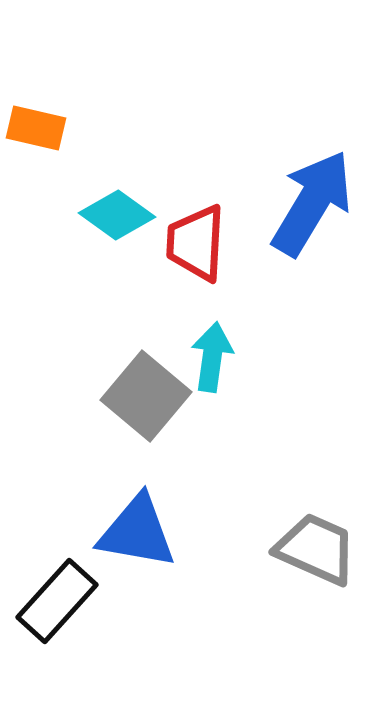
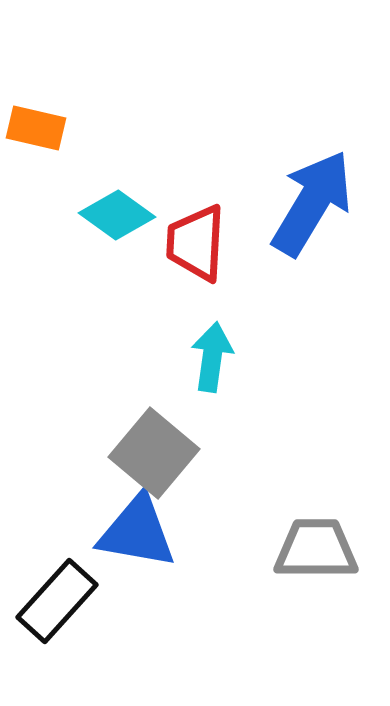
gray square: moved 8 px right, 57 px down
gray trapezoid: rotated 24 degrees counterclockwise
